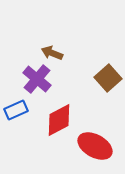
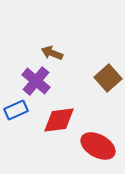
purple cross: moved 1 px left, 2 px down
red diamond: rotated 20 degrees clockwise
red ellipse: moved 3 px right
